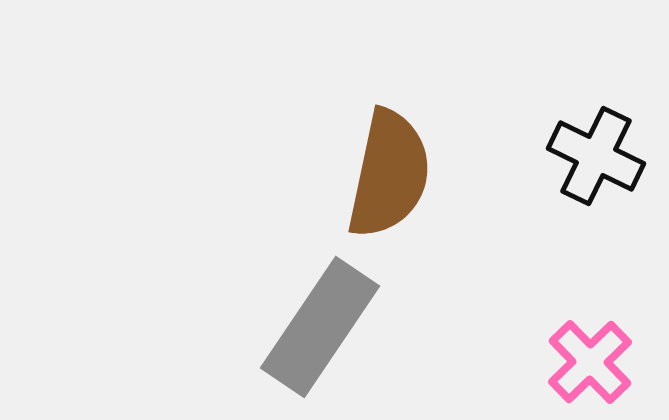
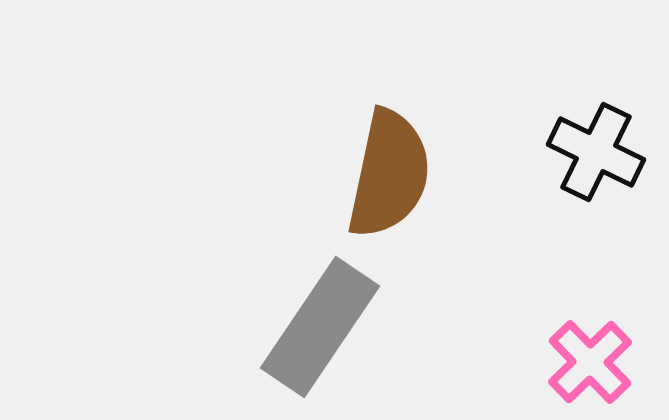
black cross: moved 4 px up
